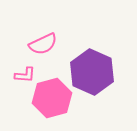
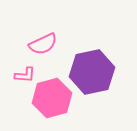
purple hexagon: rotated 24 degrees clockwise
